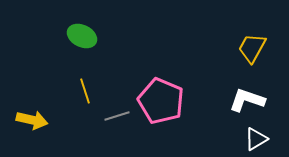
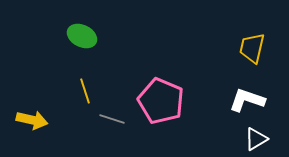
yellow trapezoid: rotated 16 degrees counterclockwise
gray line: moved 5 px left, 3 px down; rotated 35 degrees clockwise
